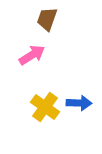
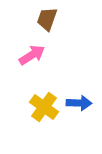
yellow cross: moved 1 px left
